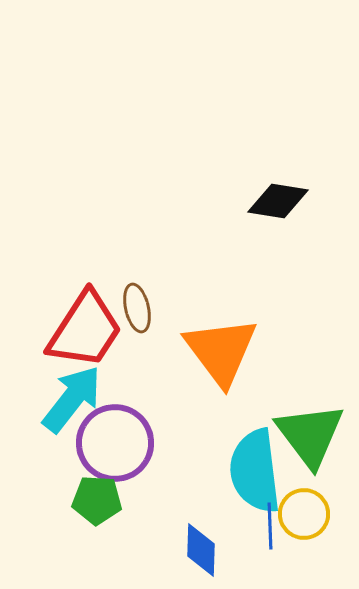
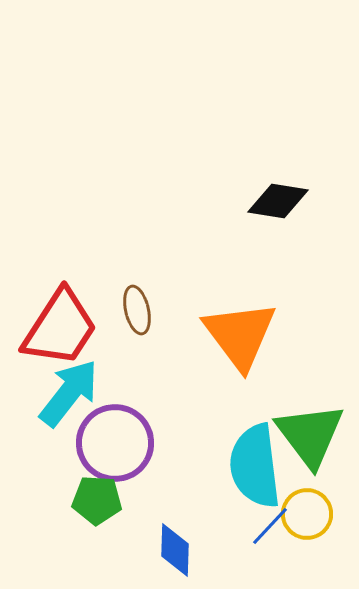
brown ellipse: moved 2 px down
red trapezoid: moved 25 px left, 2 px up
orange triangle: moved 19 px right, 16 px up
cyan arrow: moved 3 px left, 6 px up
cyan semicircle: moved 5 px up
yellow circle: moved 3 px right
blue line: rotated 45 degrees clockwise
blue diamond: moved 26 px left
